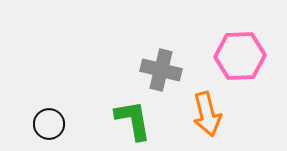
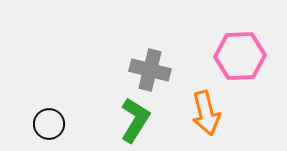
gray cross: moved 11 px left
orange arrow: moved 1 px left, 1 px up
green L-shape: moved 2 px right; rotated 42 degrees clockwise
